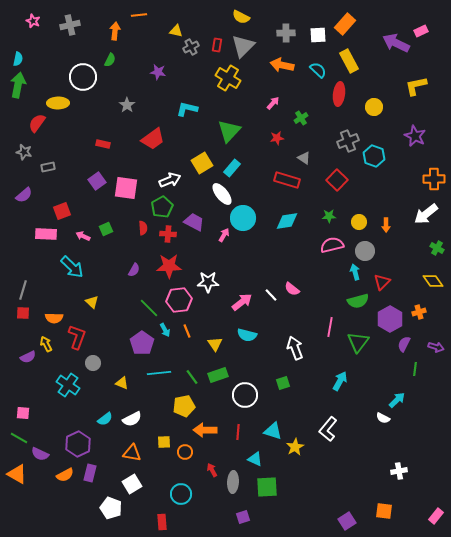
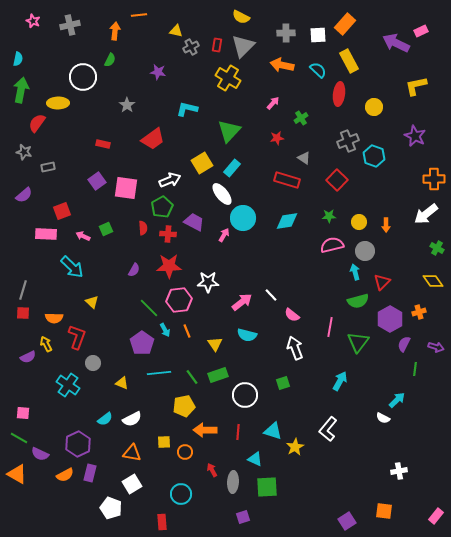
green arrow at (18, 85): moved 3 px right, 5 px down
pink semicircle at (292, 289): moved 26 px down
